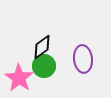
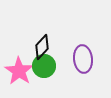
black diamond: rotated 10 degrees counterclockwise
pink star: moved 7 px up
